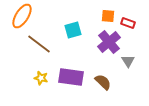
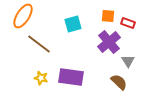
orange ellipse: moved 1 px right
cyan square: moved 6 px up
brown semicircle: moved 16 px right
